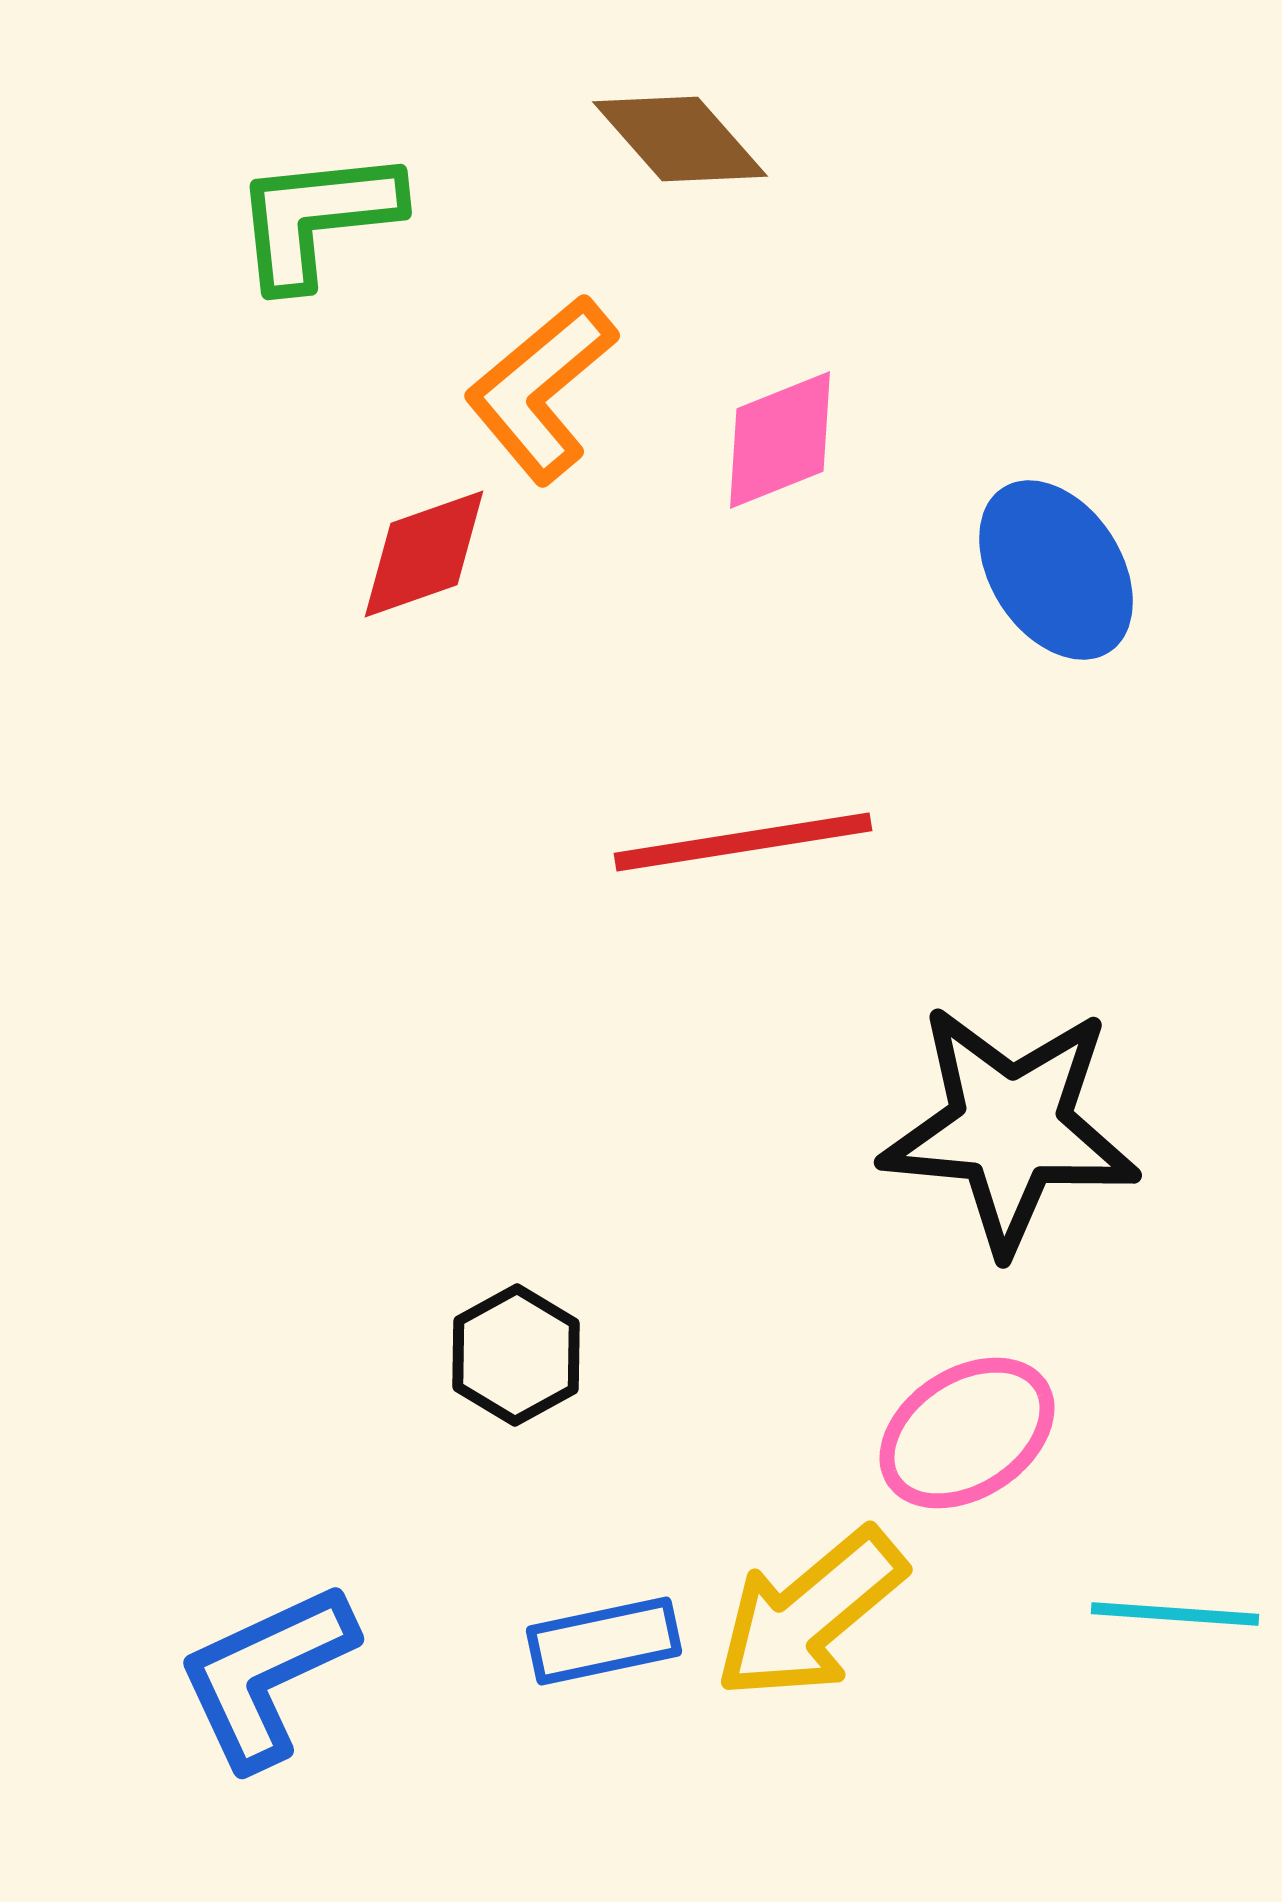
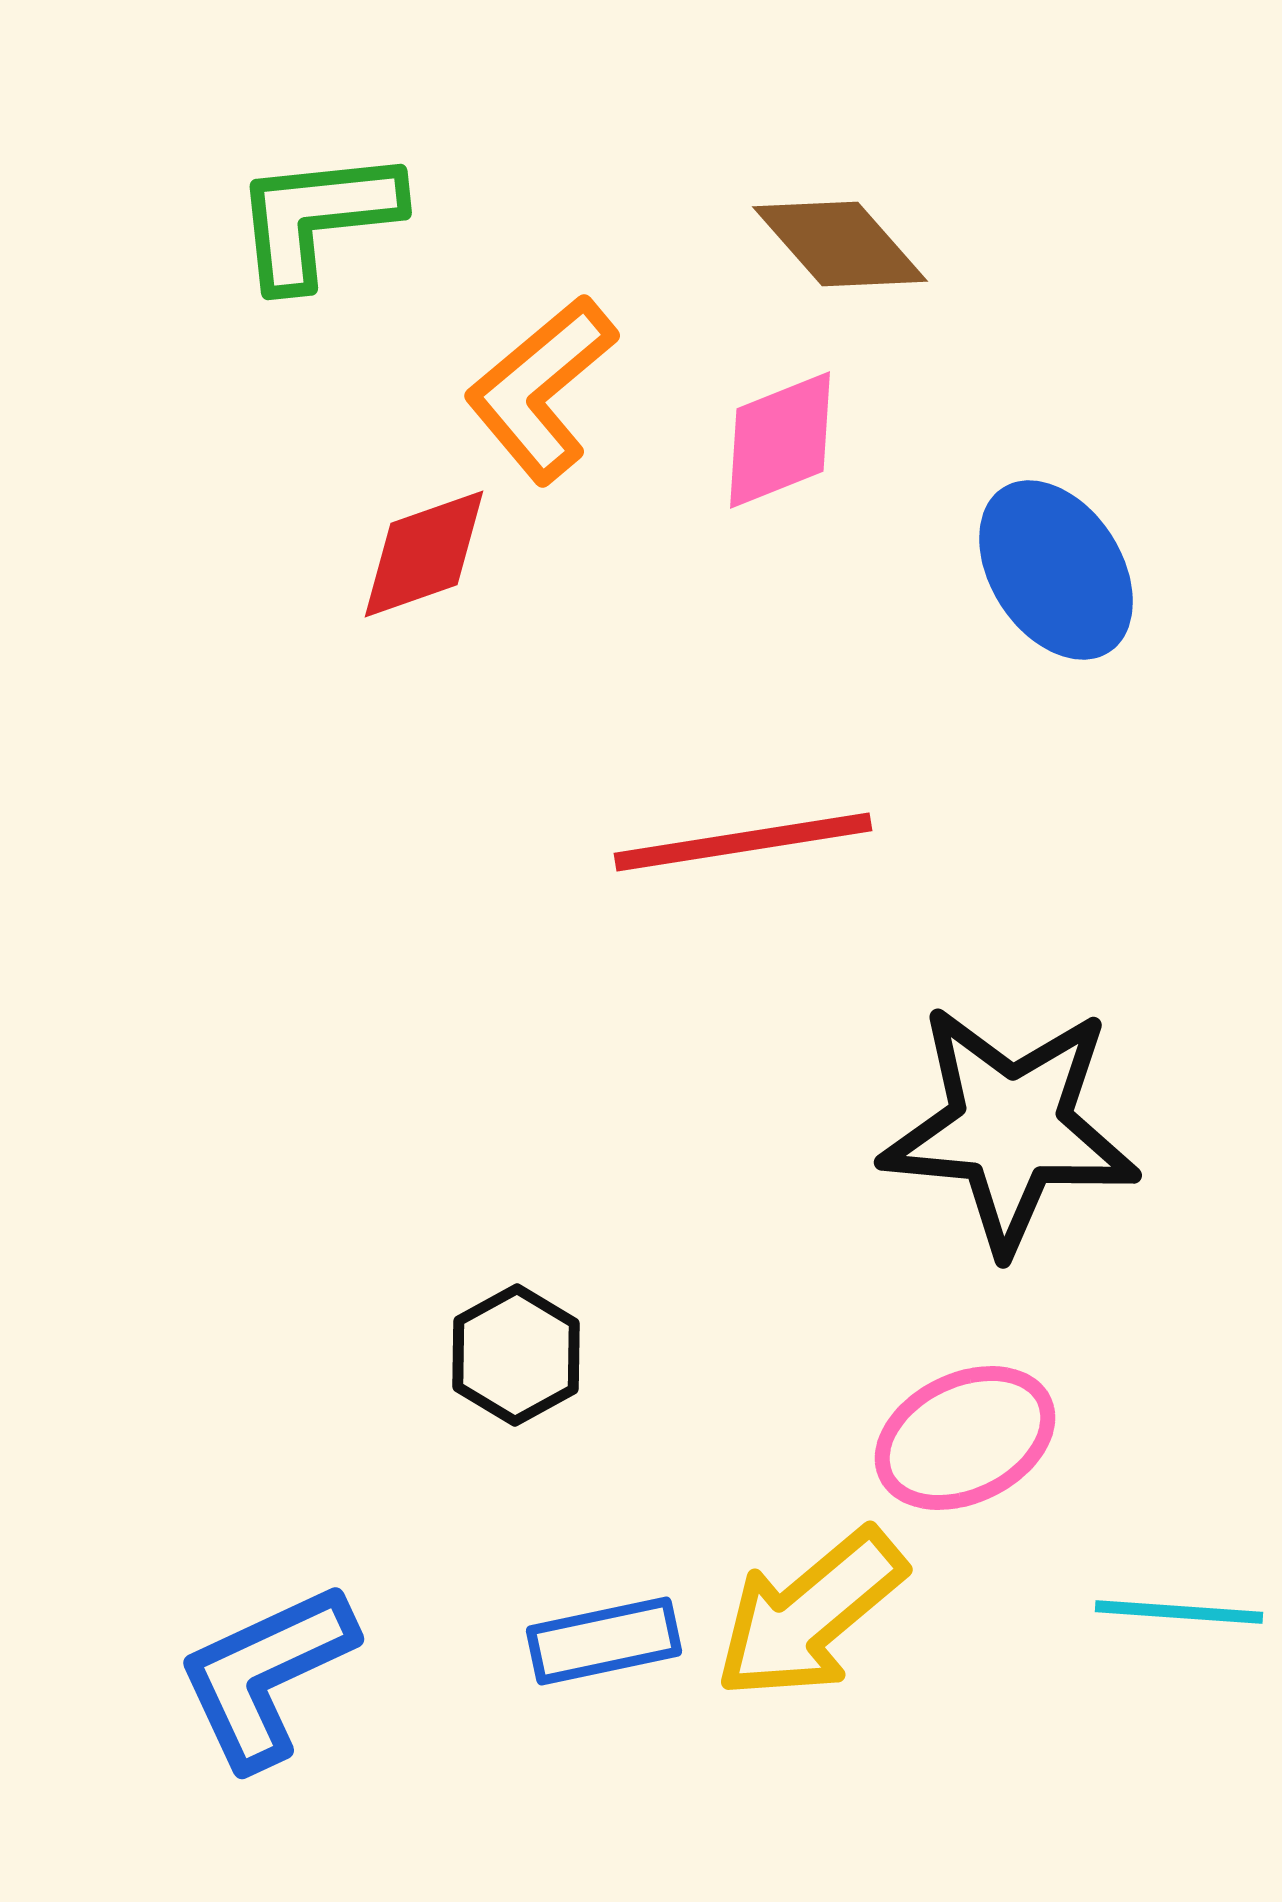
brown diamond: moved 160 px right, 105 px down
pink ellipse: moved 2 px left, 5 px down; rotated 7 degrees clockwise
cyan line: moved 4 px right, 2 px up
